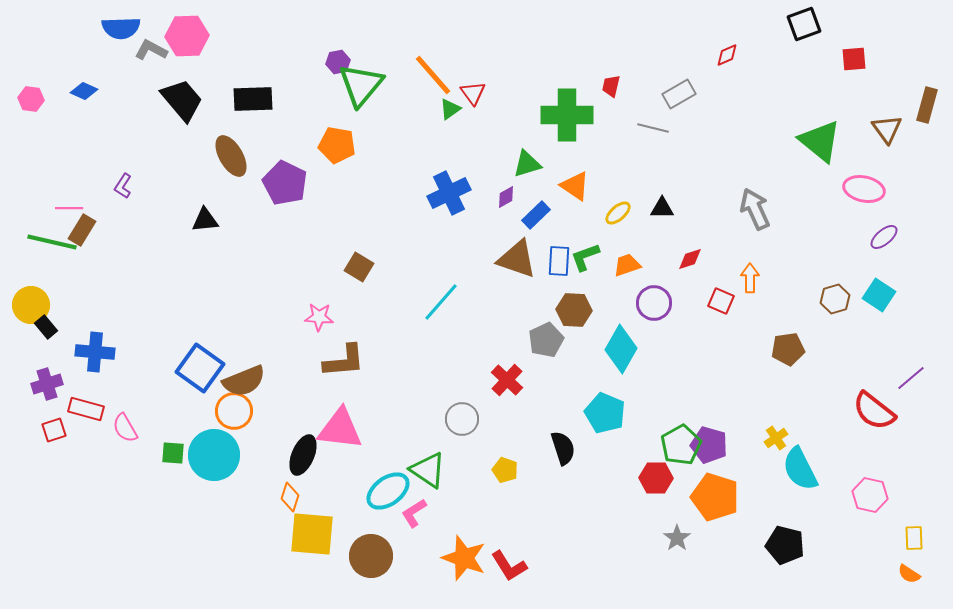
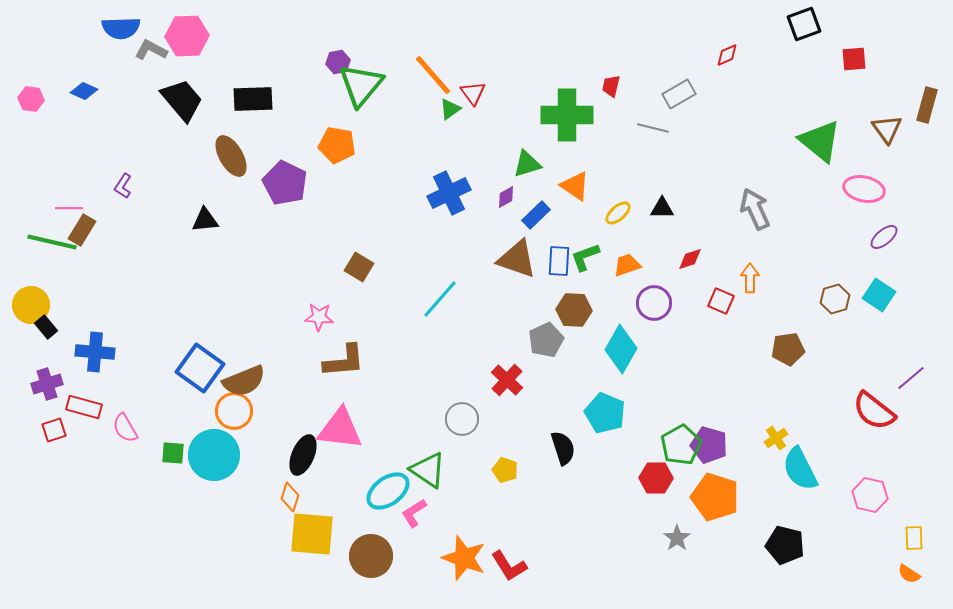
cyan line at (441, 302): moved 1 px left, 3 px up
red rectangle at (86, 409): moved 2 px left, 2 px up
